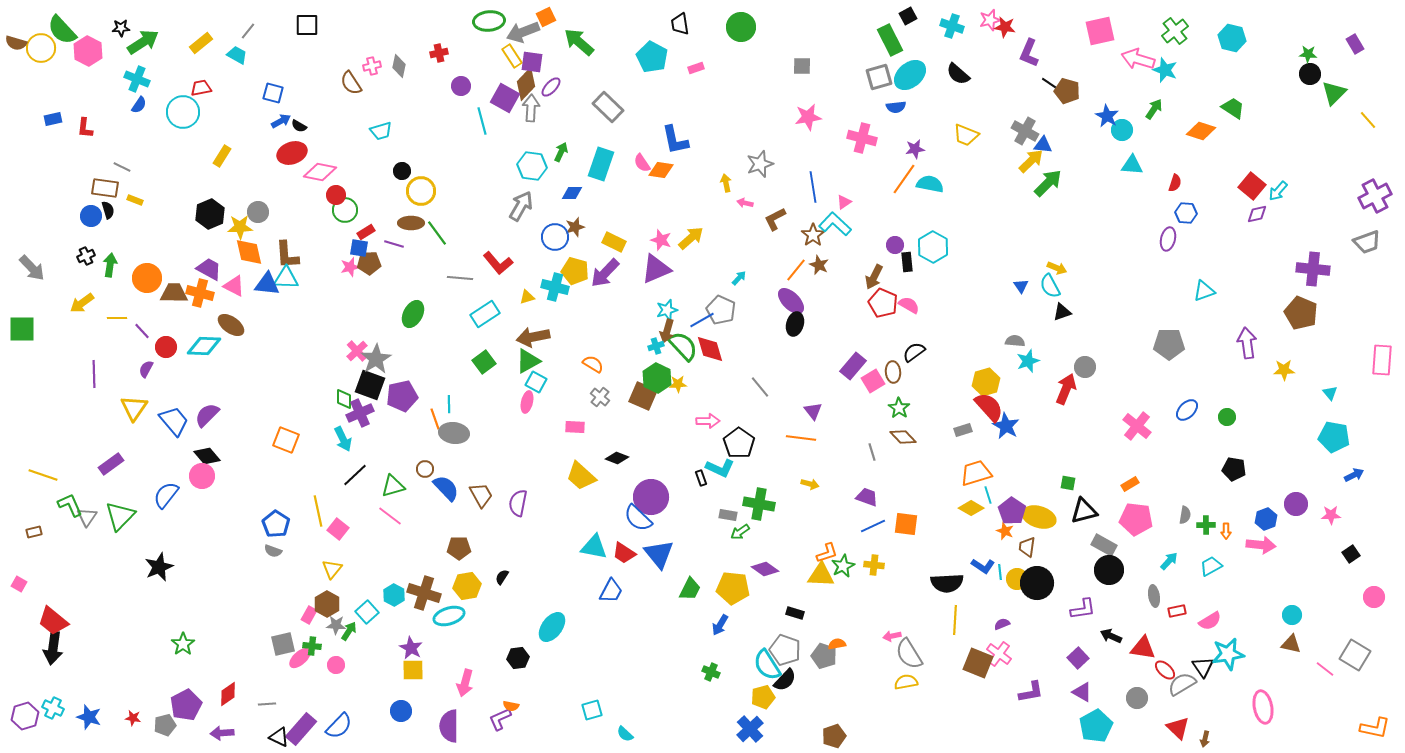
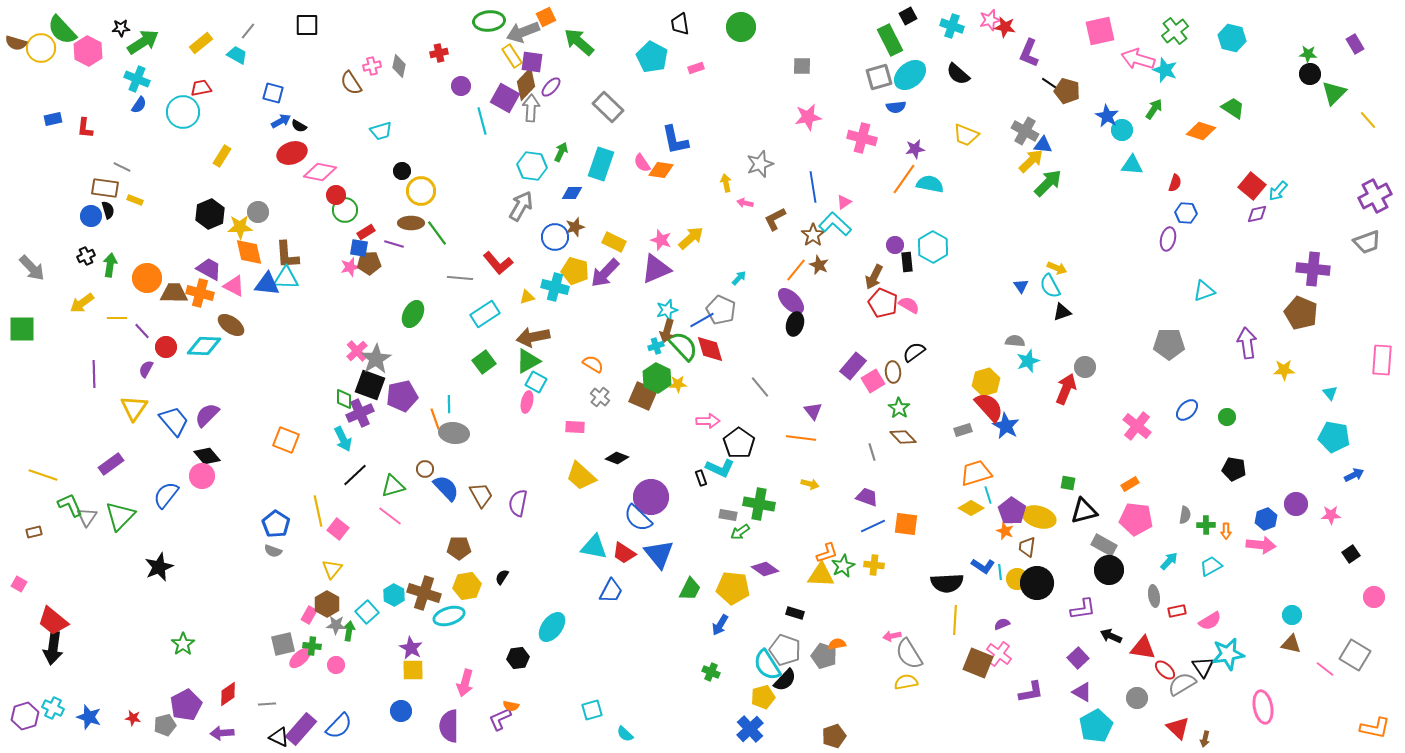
green arrow at (349, 631): rotated 24 degrees counterclockwise
